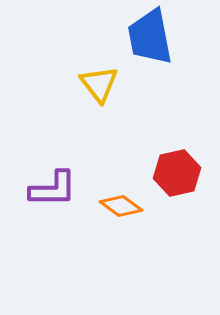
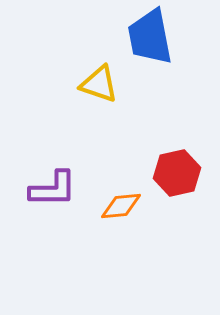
yellow triangle: rotated 33 degrees counterclockwise
orange diamond: rotated 42 degrees counterclockwise
